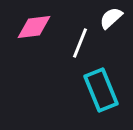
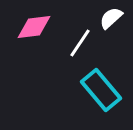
white line: rotated 12 degrees clockwise
cyan rectangle: rotated 18 degrees counterclockwise
